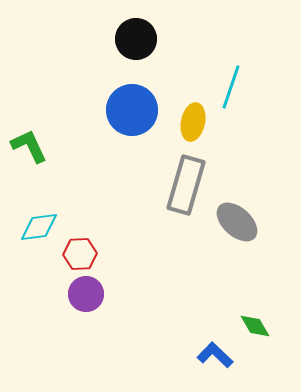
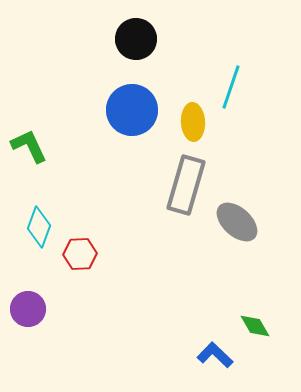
yellow ellipse: rotated 15 degrees counterclockwise
cyan diamond: rotated 63 degrees counterclockwise
purple circle: moved 58 px left, 15 px down
